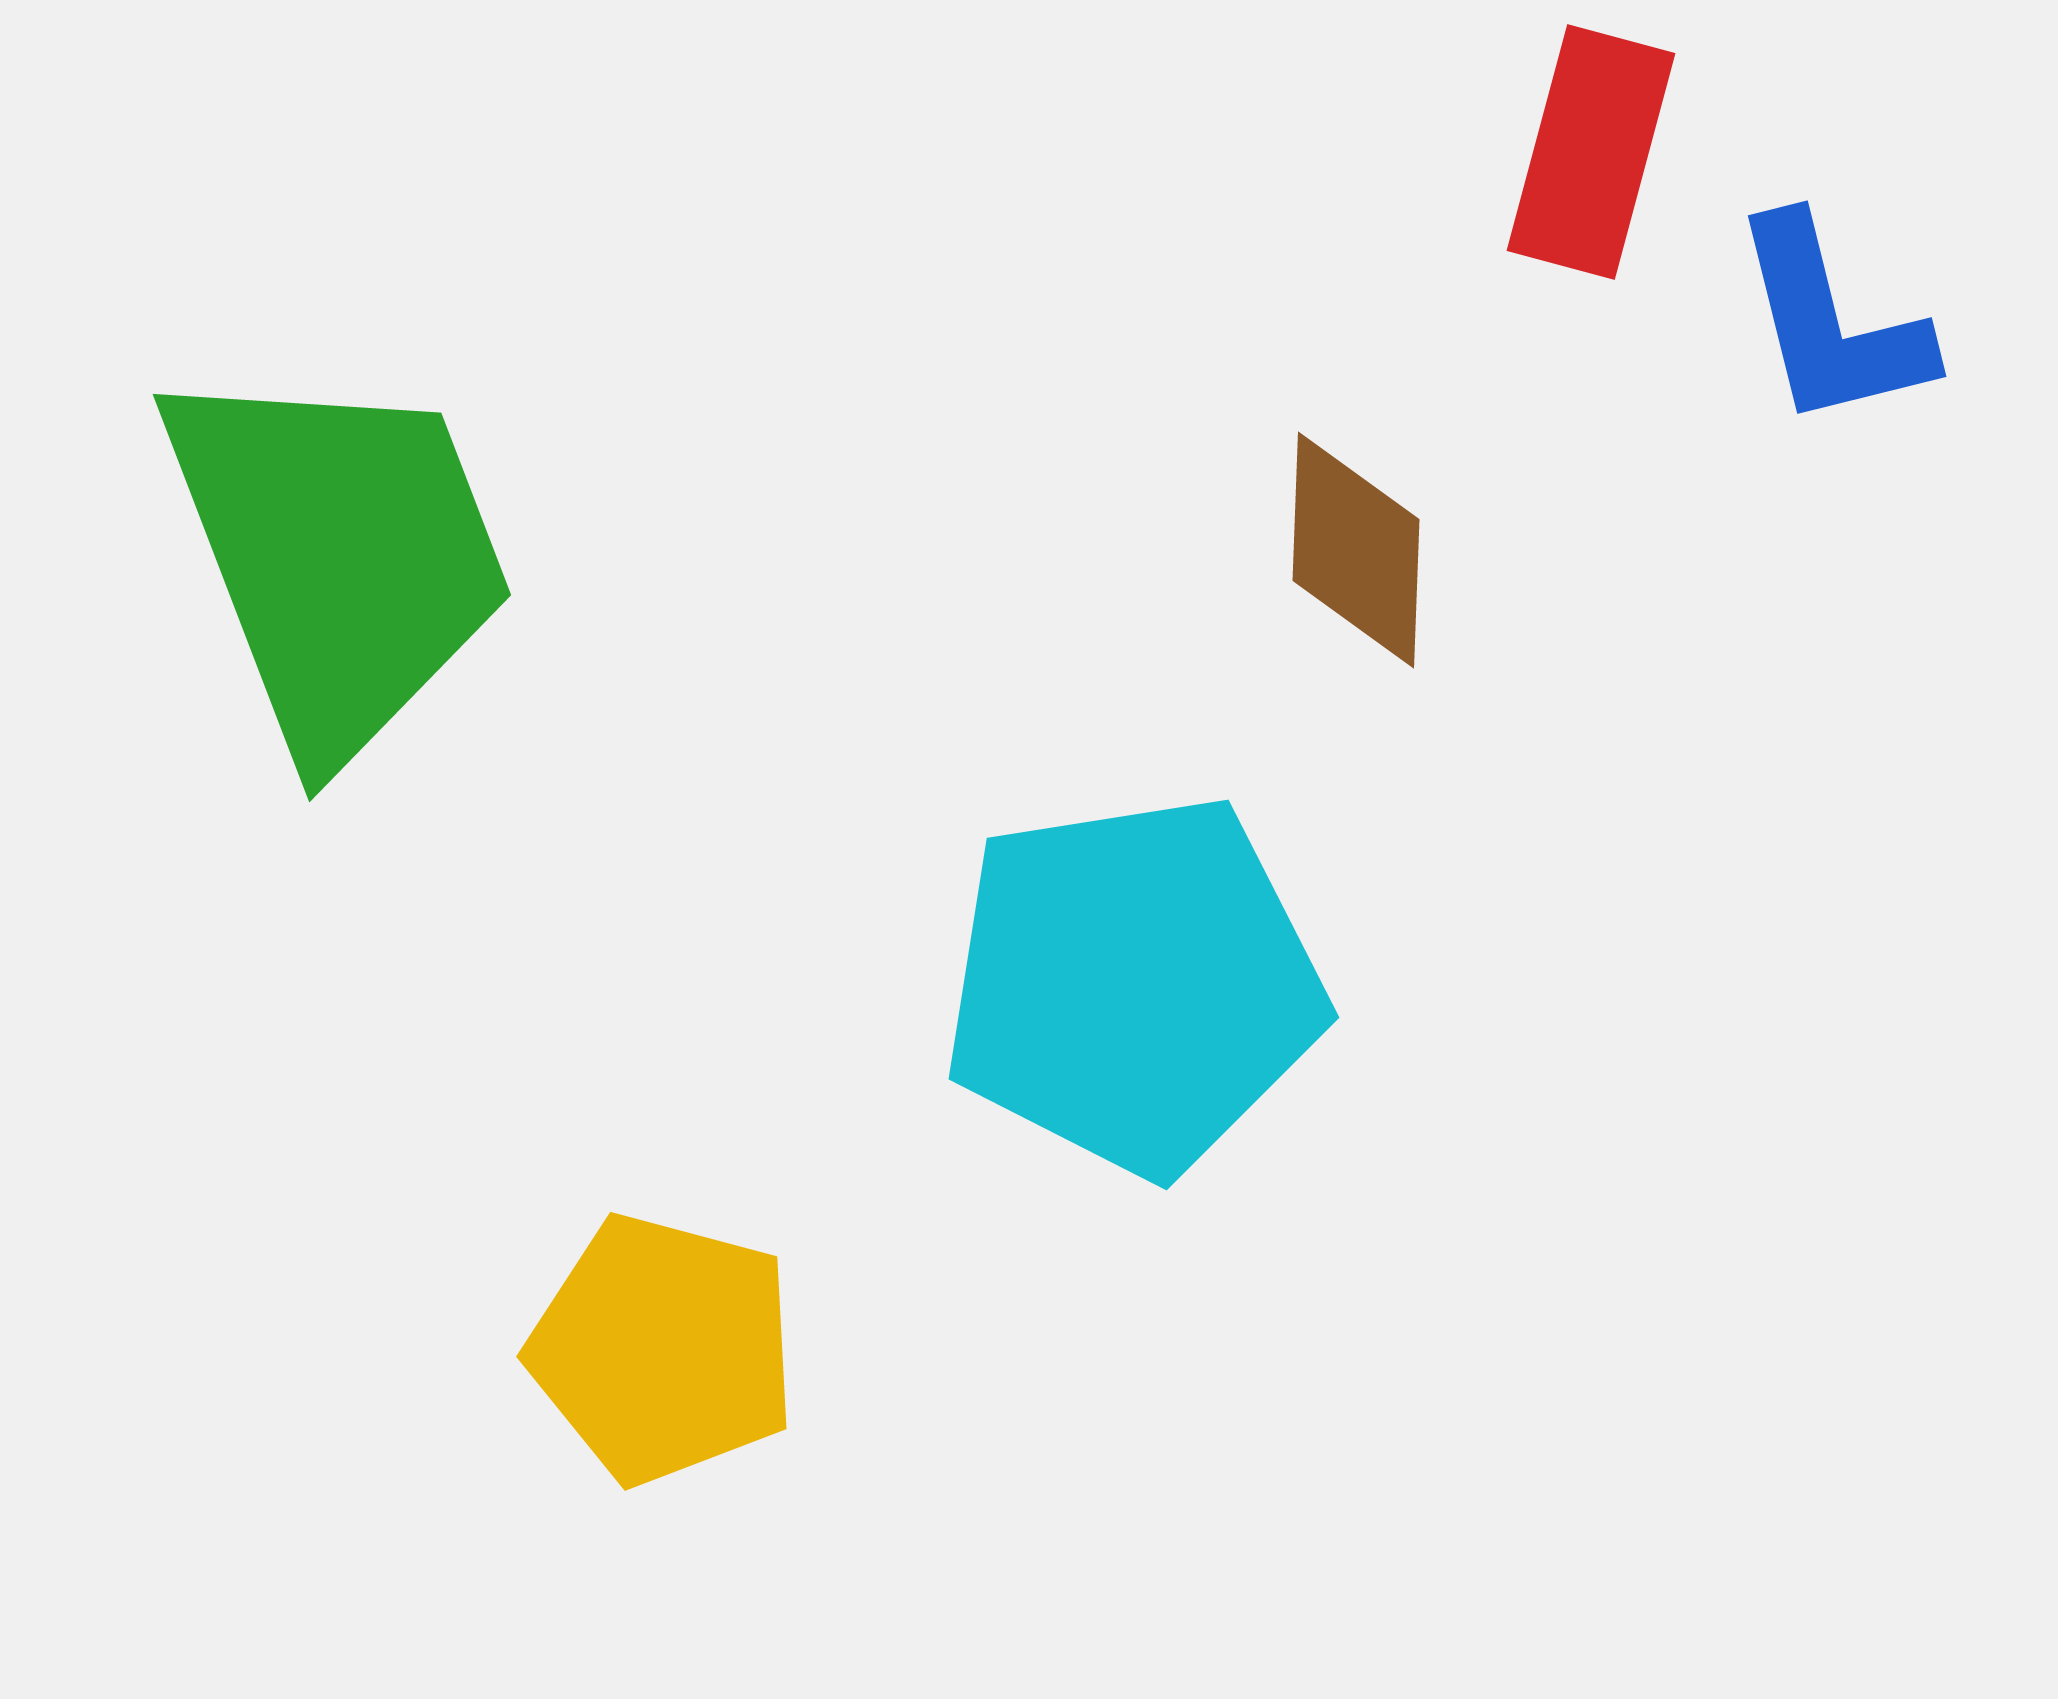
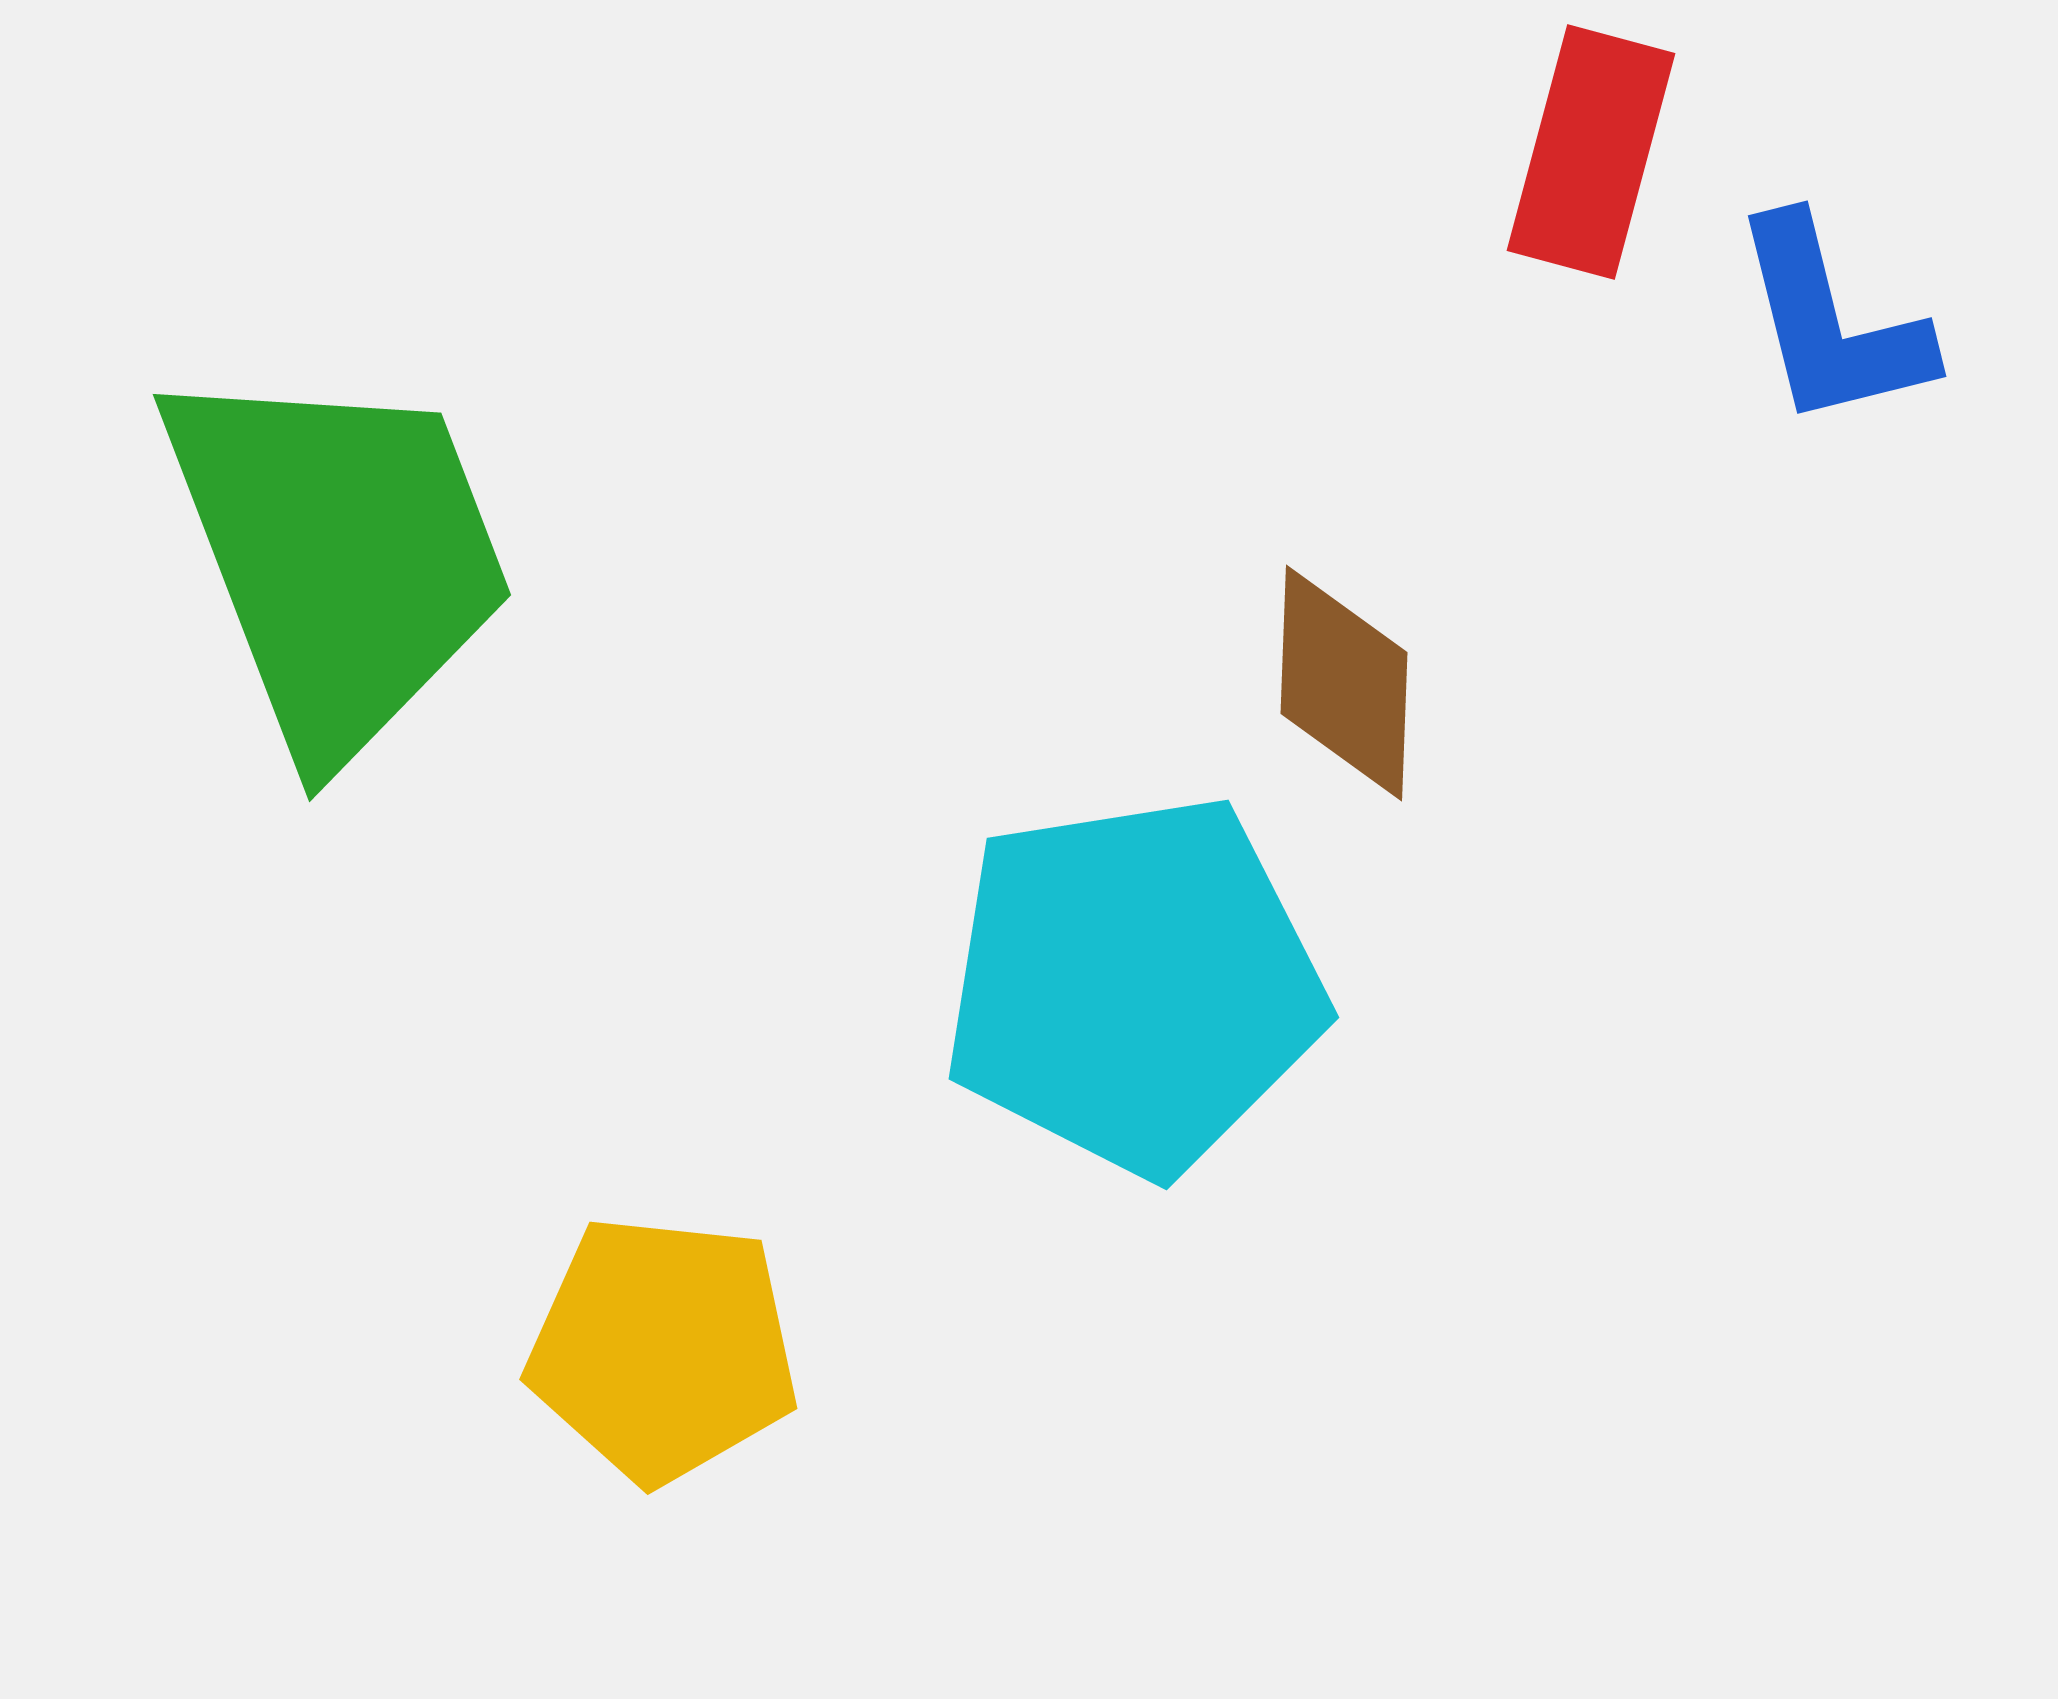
brown diamond: moved 12 px left, 133 px down
yellow pentagon: rotated 9 degrees counterclockwise
